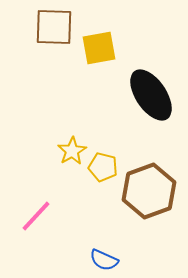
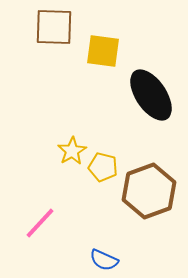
yellow square: moved 4 px right, 3 px down; rotated 18 degrees clockwise
pink line: moved 4 px right, 7 px down
